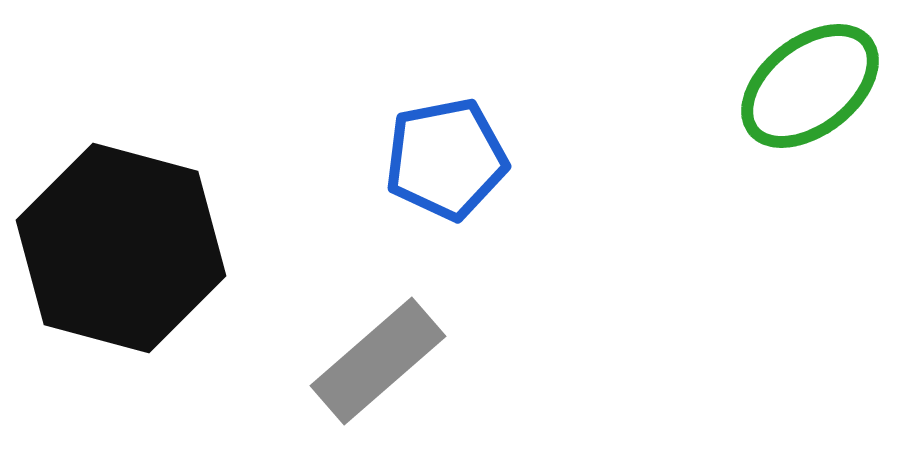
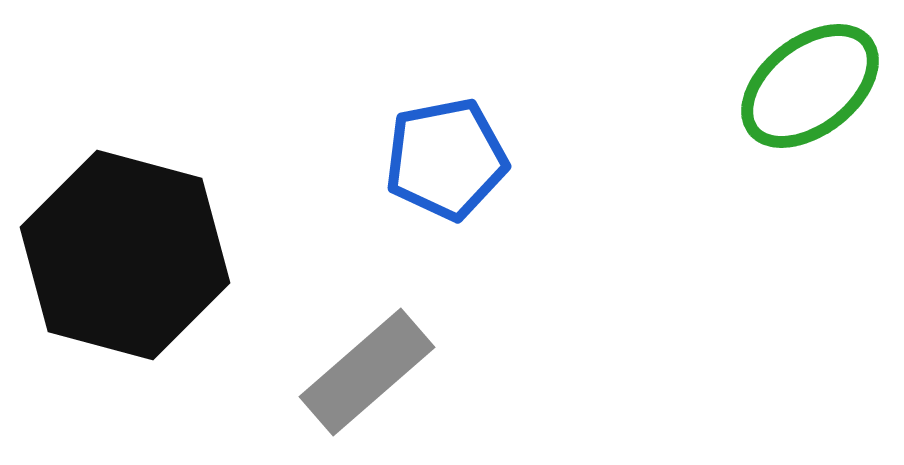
black hexagon: moved 4 px right, 7 px down
gray rectangle: moved 11 px left, 11 px down
